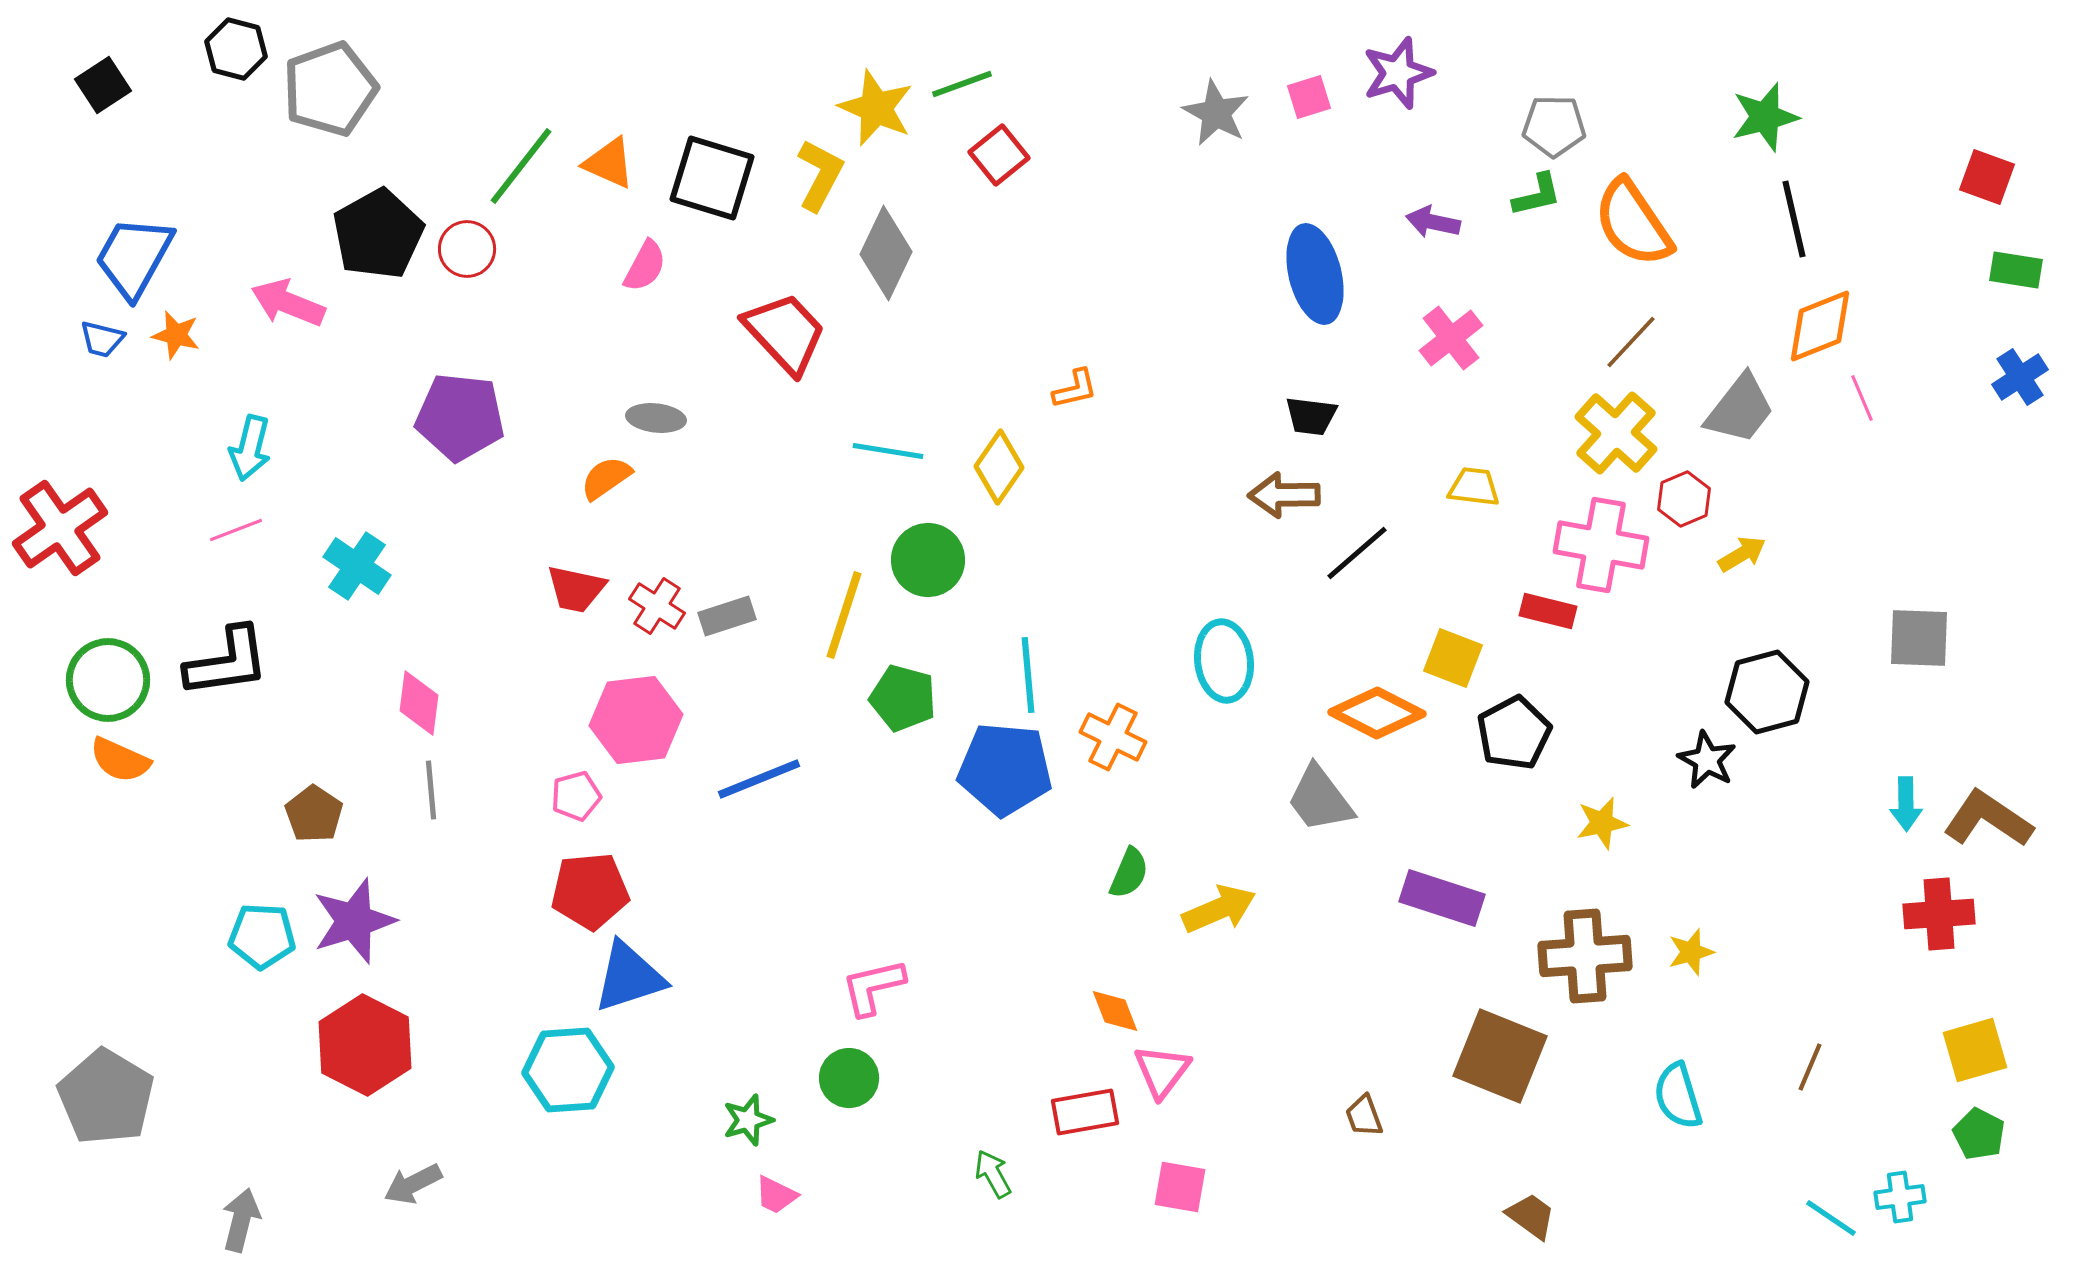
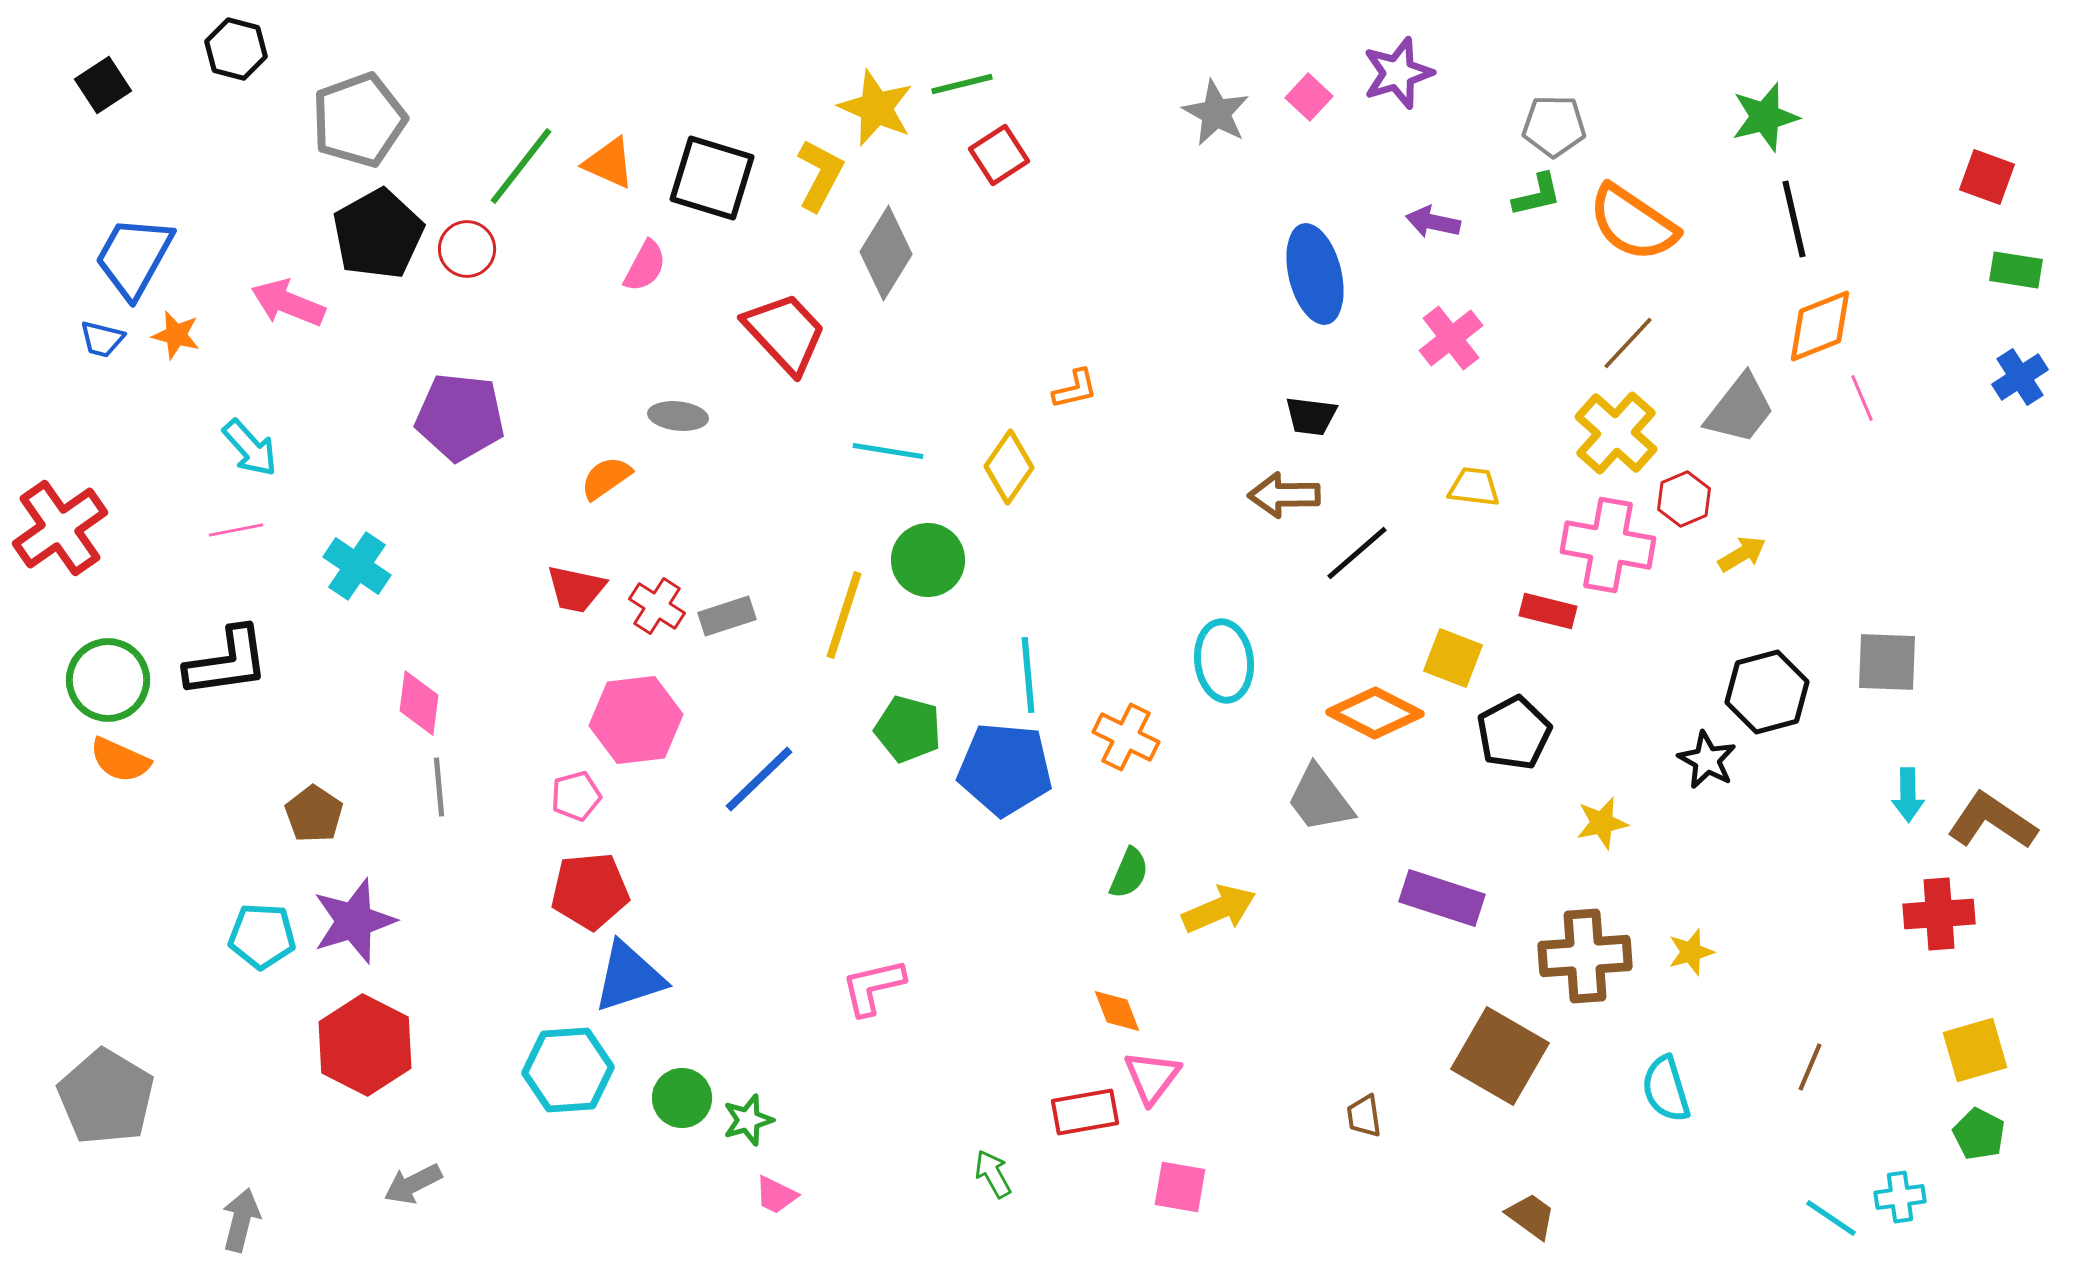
green line at (962, 84): rotated 6 degrees clockwise
gray pentagon at (330, 89): moved 29 px right, 31 px down
pink square at (1309, 97): rotated 30 degrees counterclockwise
red square at (999, 155): rotated 6 degrees clockwise
orange semicircle at (1633, 223): rotated 22 degrees counterclockwise
gray diamond at (886, 253): rotated 6 degrees clockwise
brown line at (1631, 342): moved 3 px left, 1 px down
gray ellipse at (656, 418): moved 22 px right, 2 px up
cyan arrow at (250, 448): rotated 56 degrees counterclockwise
yellow diamond at (999, 467): moved 10 px right
pink line at (236, 530): rotated 10 degrees clockwise
pink cross at (1601, 545): moved 7 px right
gray square at (1919, 638): moved 32 px left, 24 px down
green pentagon at (903, 698): moved 5 px right, 31 px down
orange diamond at (1377, 713): moved 2 px left
orange cross at (1113, 737): moved 13 px right
blue line at (759, 779): rotated 22 degrees counterclockwise
gray line at (431, 790): moved 8 px right, 3 px up
cyan arrow at (1906, 804): moved 2 px right, 9 px up
brown L-shape at (1988, 819): moved 4 px right, 2 px down
orange diamond at (1115, 1011): moved 2 px right
brown square at (1500, 1056): rotated 8 degrees clockwise
pink triangle at (1162, 1071): moved 10 px left, 6 px down
green circle at (849, 1078): moved 167 px left, 20 px down
cyan semicircle at (1678, 1096): moved 12 px left, 7 px up
brown trapezoid at (1364, 1116): rotated 12 degrees clockwise
